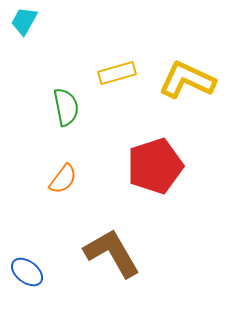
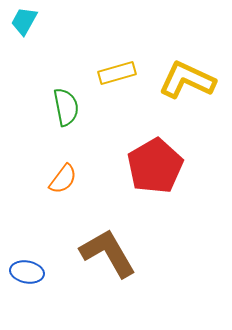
red pentagon: rotated 12 degrees counterclockwise
brown L-shape: moved 4 px left
blue ellipse: rotated 28 degrees counterclockwise
